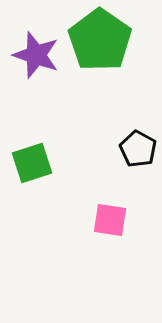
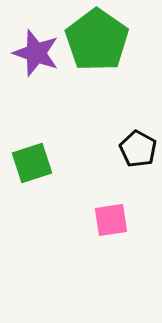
green pentagon: moved 3 px left
purple star: moved 2 px up
pink square: moved 1 px right; rotated 18 degrees counterclockwise
